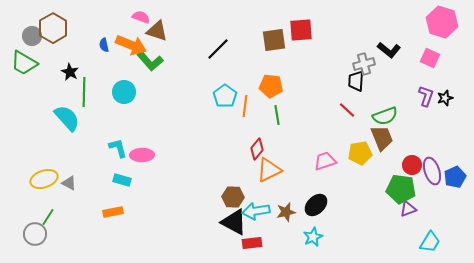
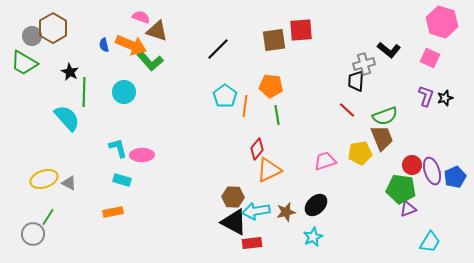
gray circle at (35, 234): moved 2 px left
